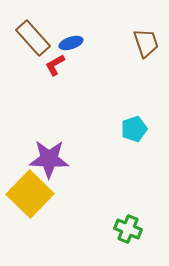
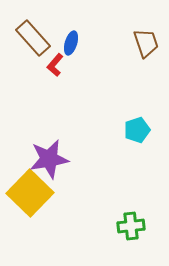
blue ellipse: rotated 55 degrees counterclockwise
red L-shape: rotated 20 degrees counterclockwise
cyan pentagon: moved 3 px right, 1 px down
purple star: rotated 12 degrees counterclockwise
yellow square: moved 1 px up
green cross: moved 3 px right, 3 px up; rotated 28 degrees counterclockwise
